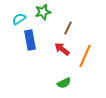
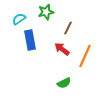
green star: moved 3 px right
